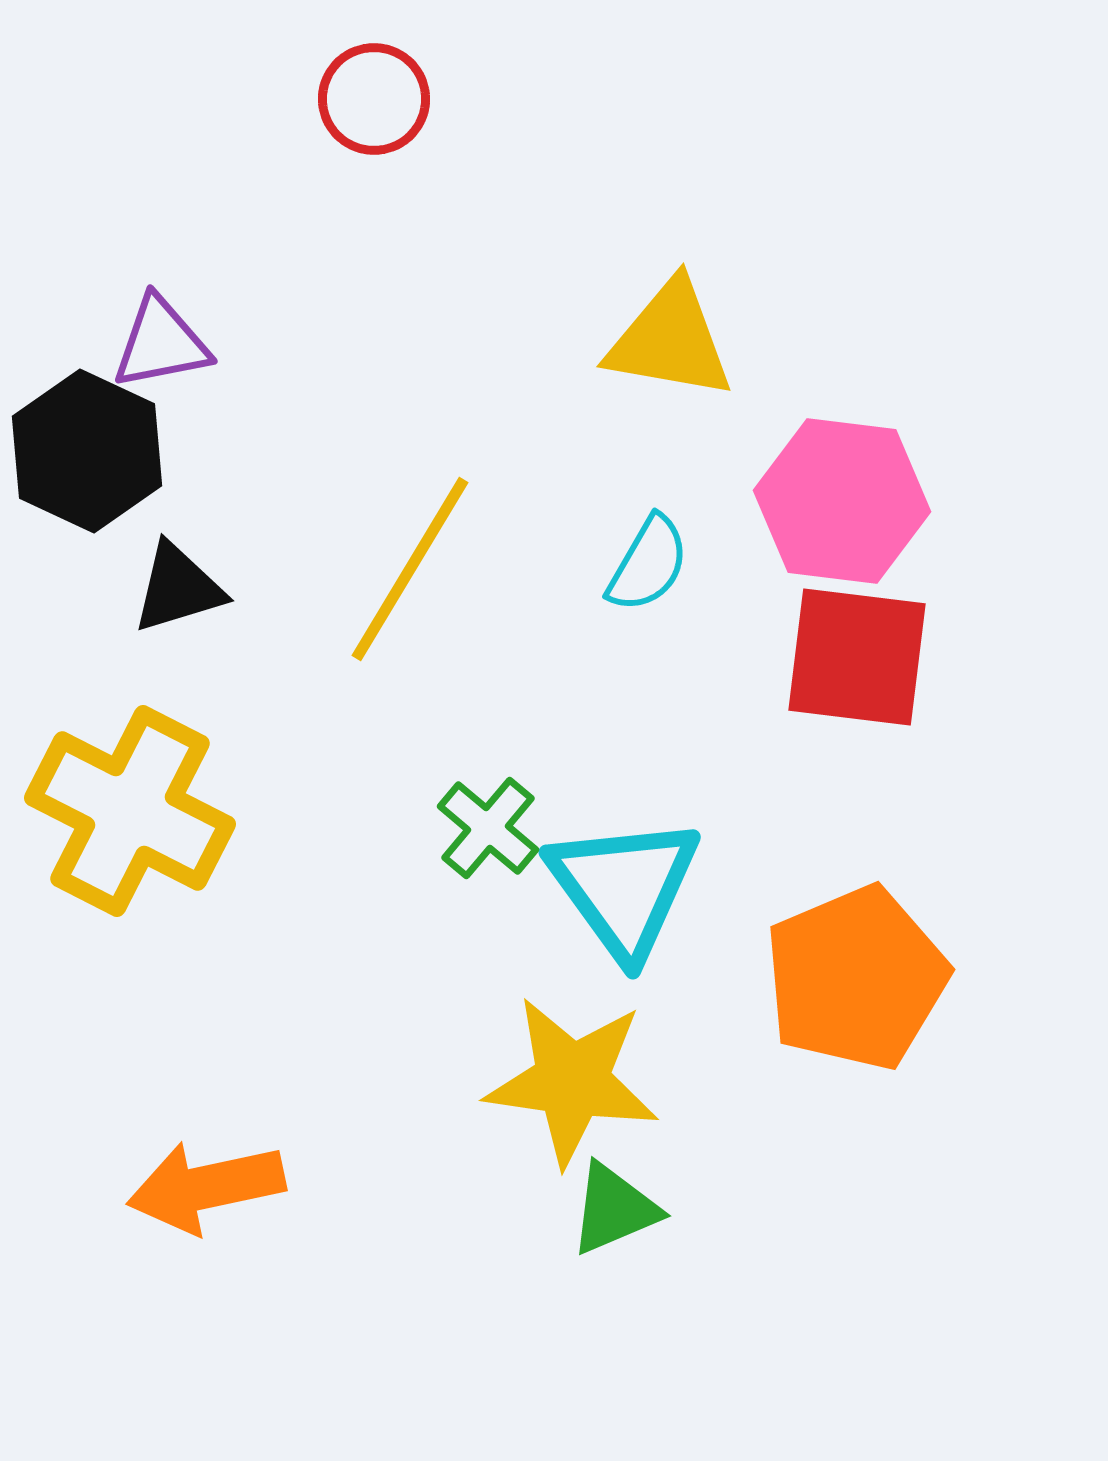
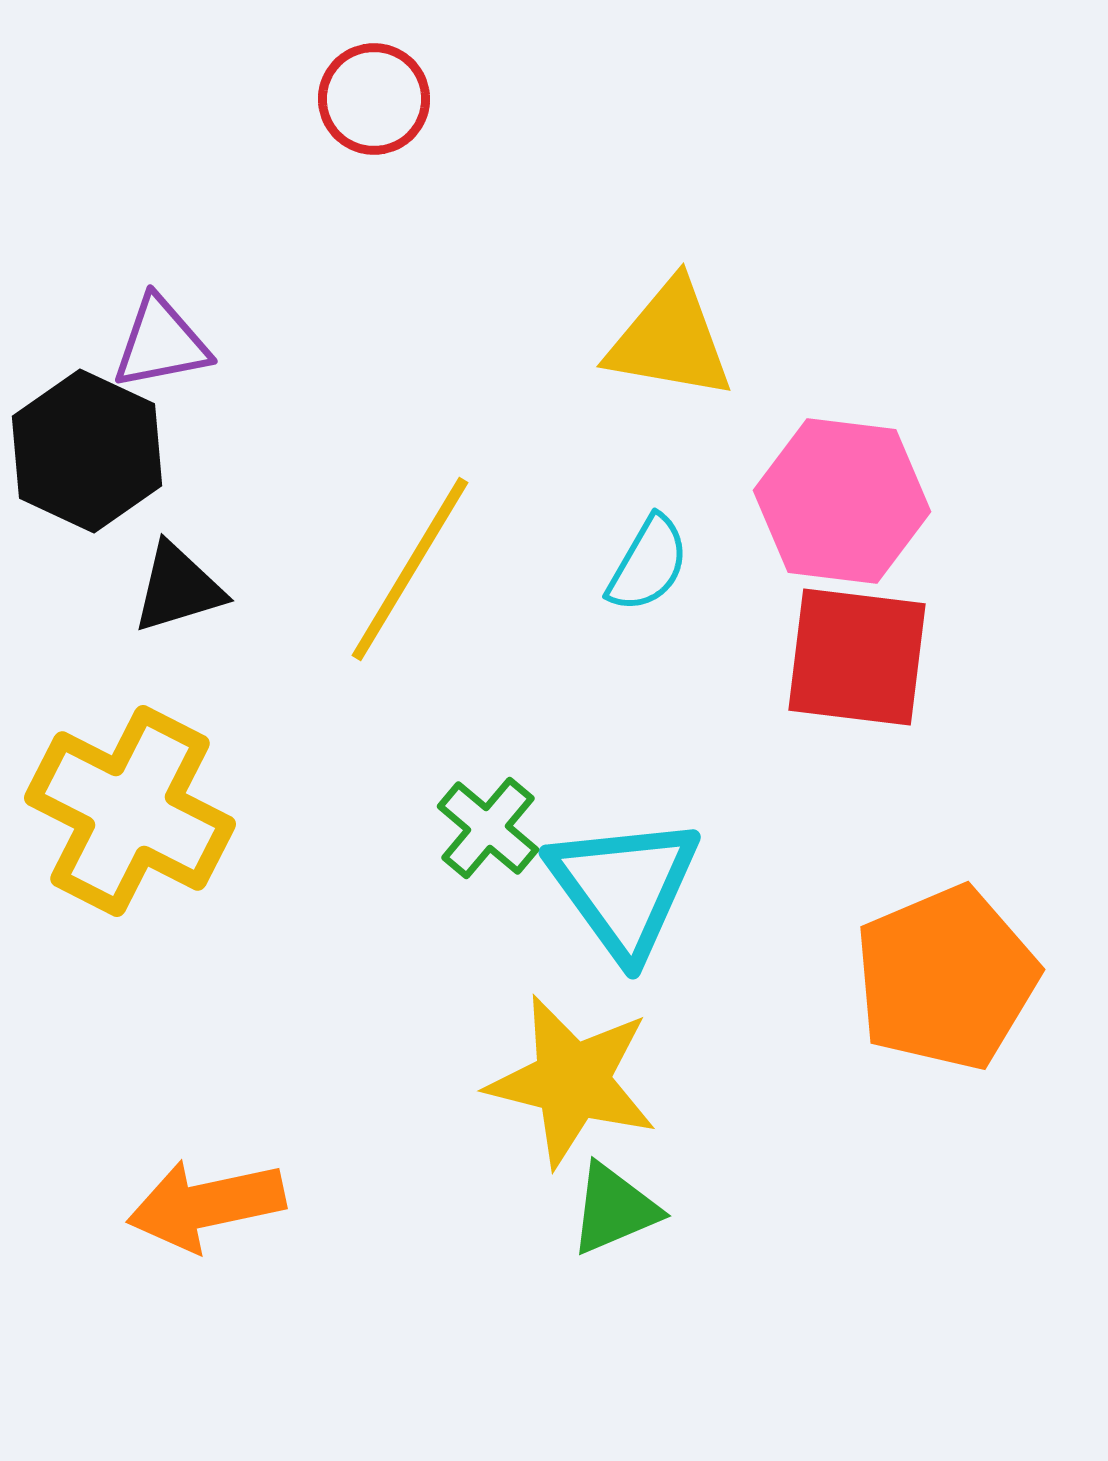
orange pentagon: moved 90 px right
yellow star: rotated 6 degrees clockwise
orange arrow: moved 18 px down
